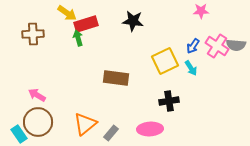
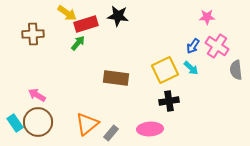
pink star: moved 6 px right, 6 px down
black star: moved 15 px left, 5 px up
green arrow: moved 5 px down; rotated 56 degrees clockwise
gray semicircle: moved 25 px down; rotated 78 degrees clockwise
yellow square: moved 9 px down
cyan arrow: rotated 14 degrees counterclockwise
orange triangle: moved 2 px right
cyan rectangle: moved 4 px left, 11 px up
